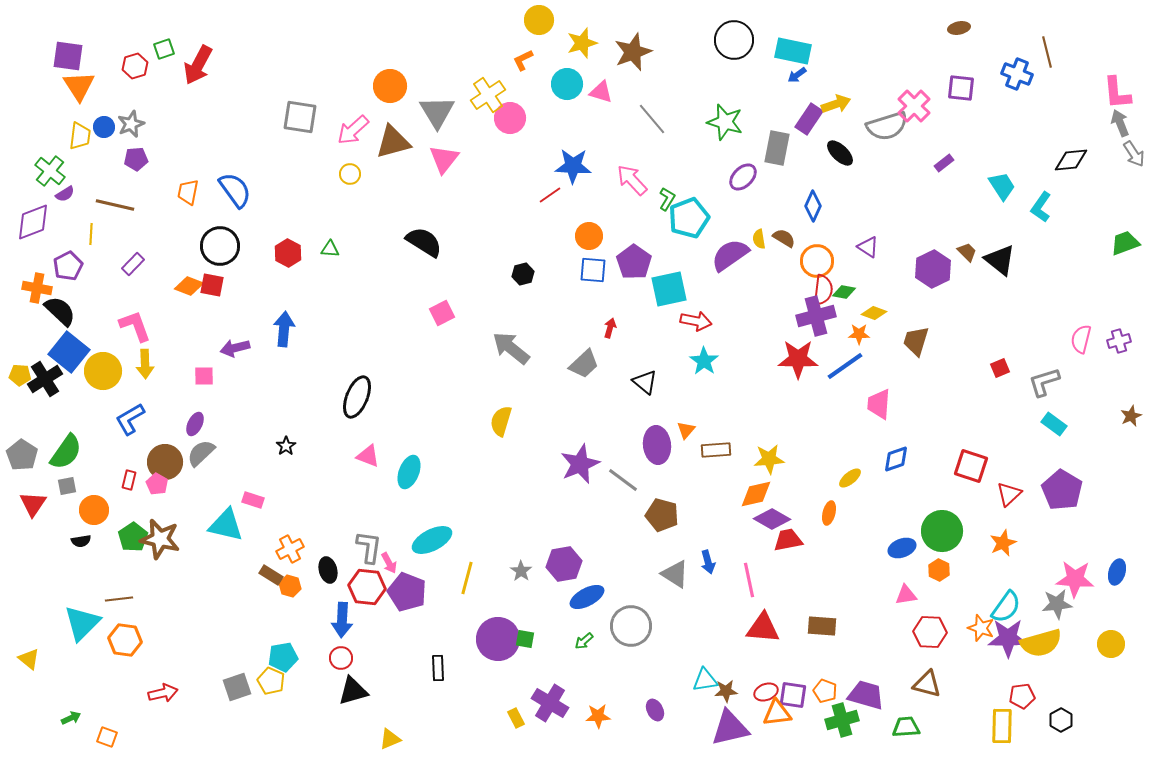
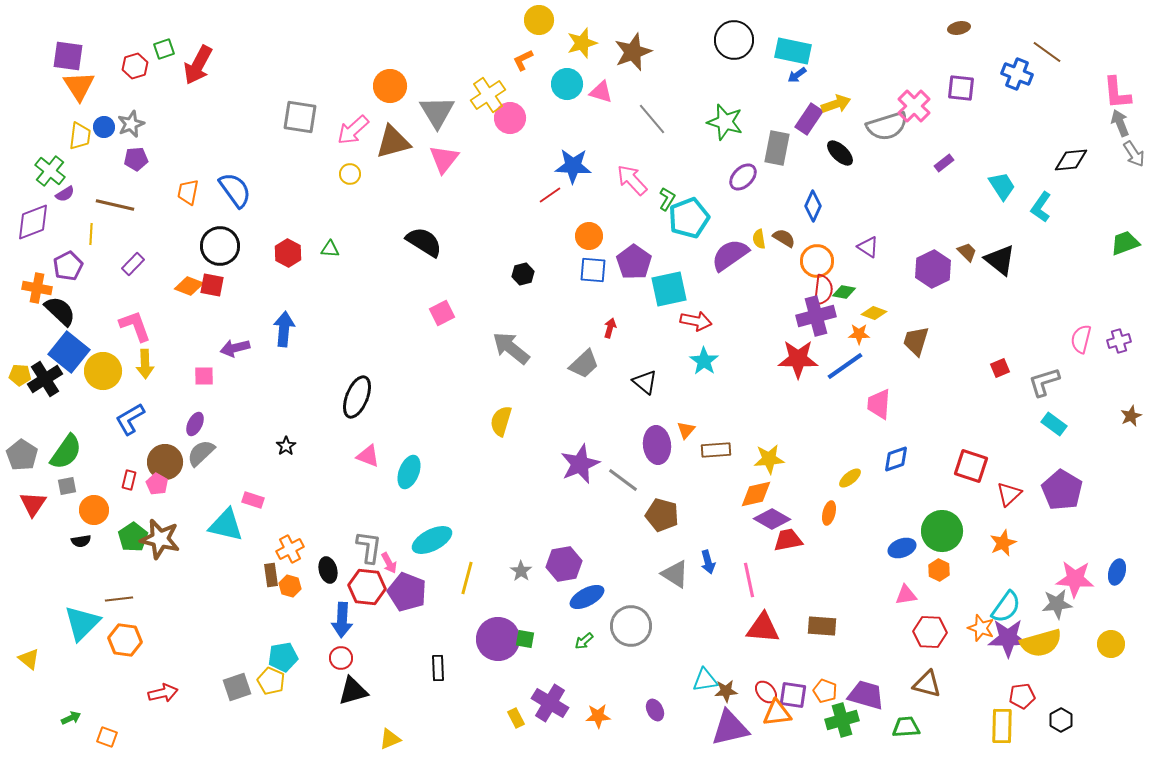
brown line at (1047, 52): rotated 40 degrees counterclockwise
brown rectangle at (271, 575): rotated 50 degrees clockwise
red ellipse at (766, 692): rotated 70 degrees clockwise
